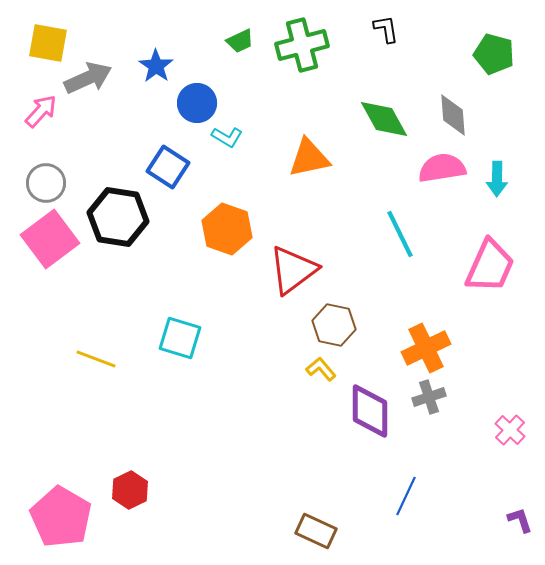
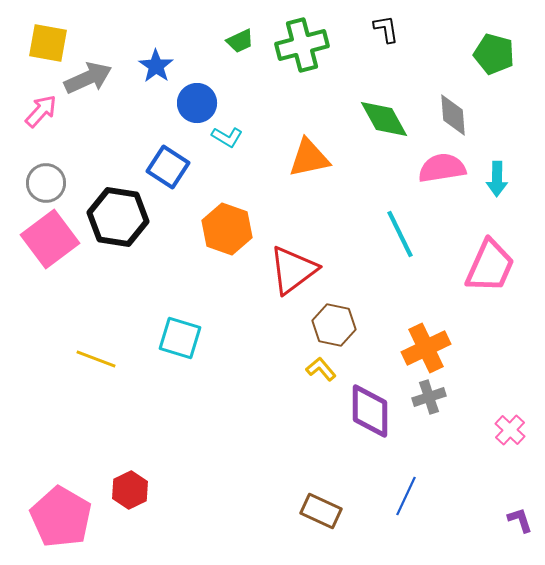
brown rectangle: moved 5 px right, 20 px up
